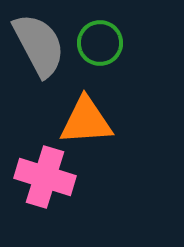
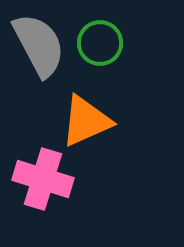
orange triangle: rotated 20 degrees counterclockwise
pink cross: moved 2 px left, 2 px down
